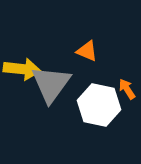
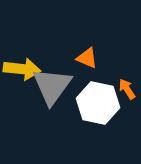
orange triangle: moved 7 px down
gray triangle: moved 1 px right, 2 px down
white hexagon: moved 1 px left, 2 px up
